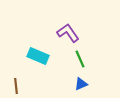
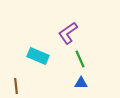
purple L-shape: rotated 90 degrees counterclockwise
blue triangle: moved 1 px up; rotated 24 degrees clockwise
